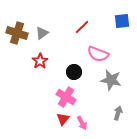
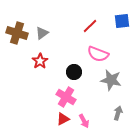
red line: moved 8 px right, 1 px up
red triangle: rotated 24 degrees clockwise
pink arrow: moved 2 px right, 2 px up
